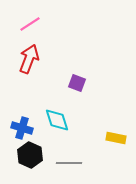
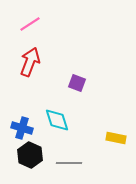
red arrow: moved 1 px right, 3 px down
